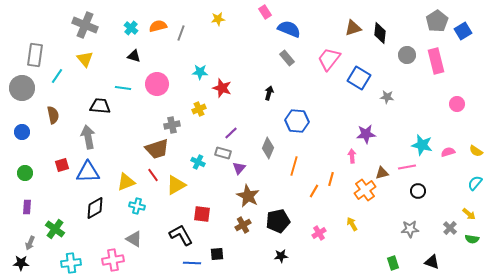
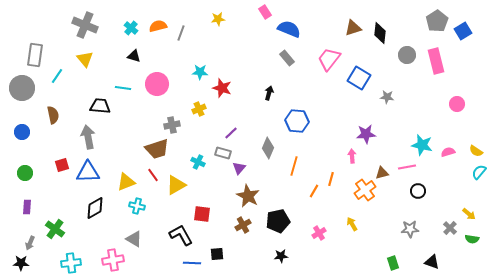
cyan semicircle at (475, 183): moved 4 px right, 11 px up
